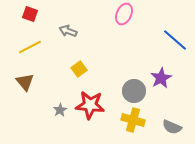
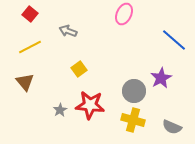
red square: rotated 21 degrees clockwise
blue line: moved 1 px left
